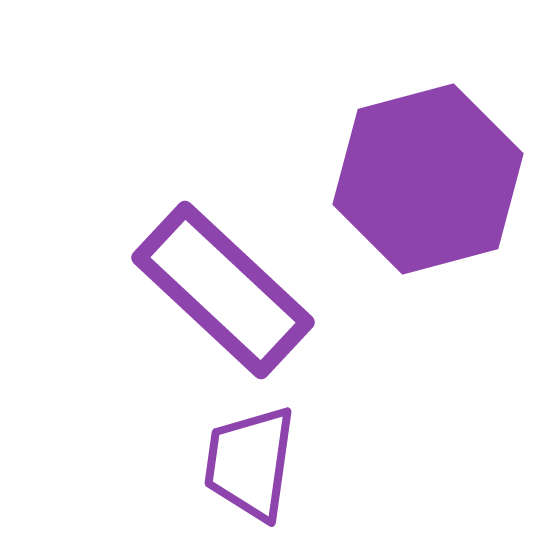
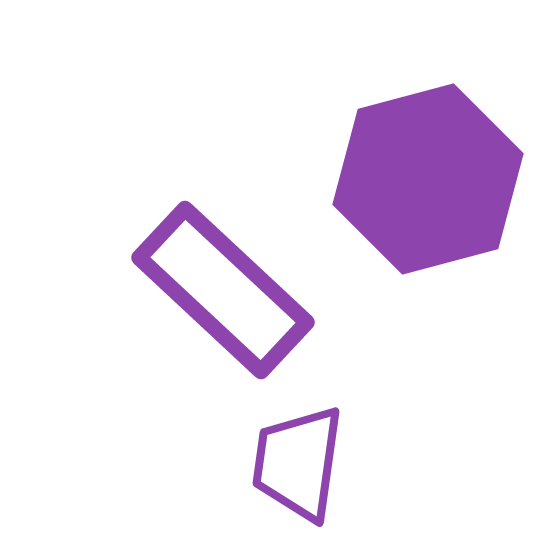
purple trapezoid: moved 48 px right
